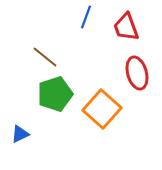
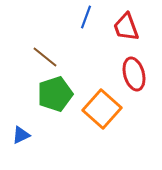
red ellipse: moved 3 px left, 1 px down
blue triangle: moved 1 px right, 1 px down
